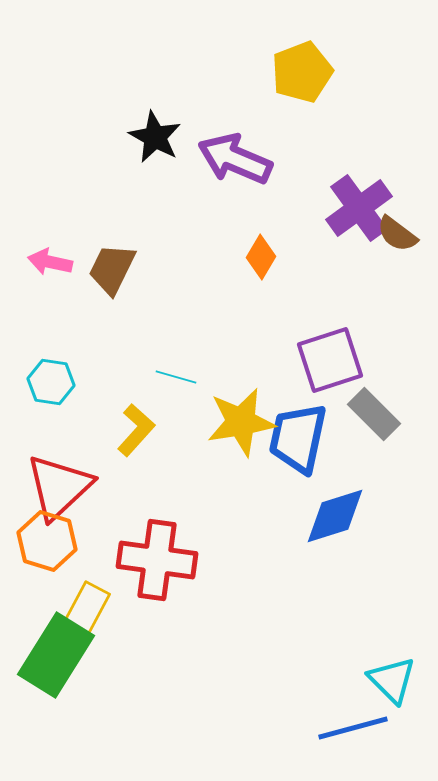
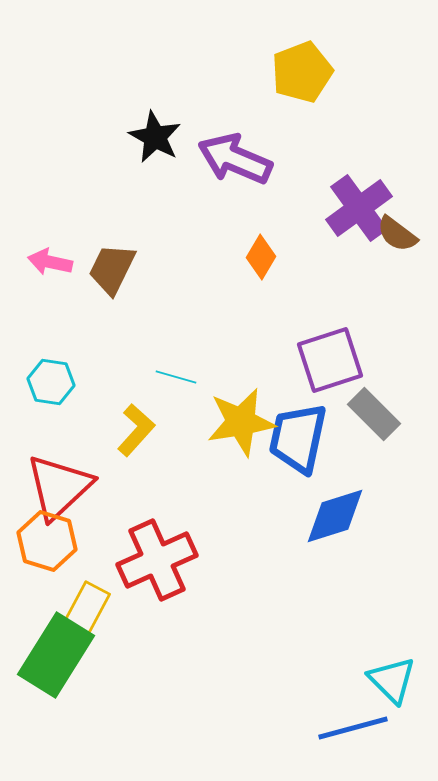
red cross: rotated 32 degrees counterclockwise
